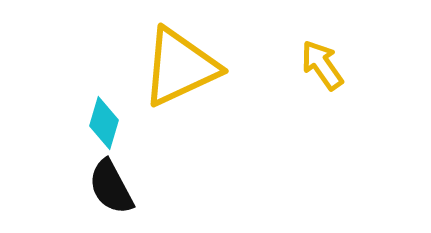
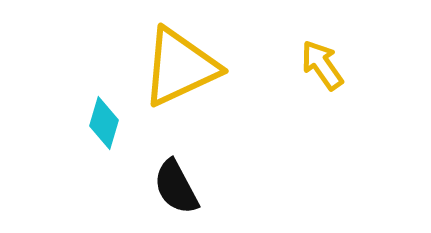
black semicircle: moved 65 px right
